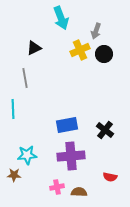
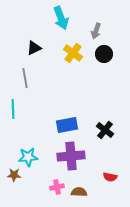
yellow cross: moved 7 px left, 3 px down; rotated 30 degrees counterclockwise
cyan star: moved 1 px right, 2 px down
